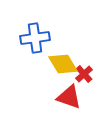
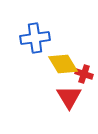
red cross: rotated 30 degrees counterclockwise
red triangle: rotated 40 degrees clockwise
